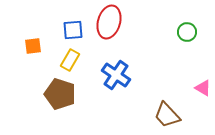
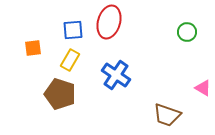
orange square: moved 2 px down
brown trapezoid: rotated 28 degrees counterclockwise
